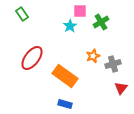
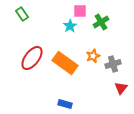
orange rectangle: moved 13 px up
